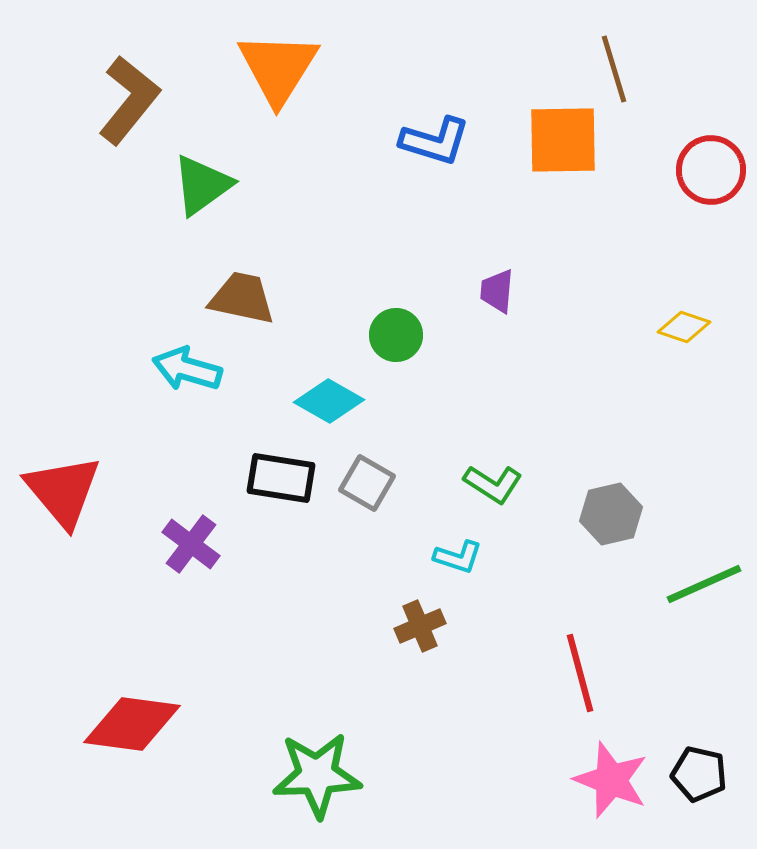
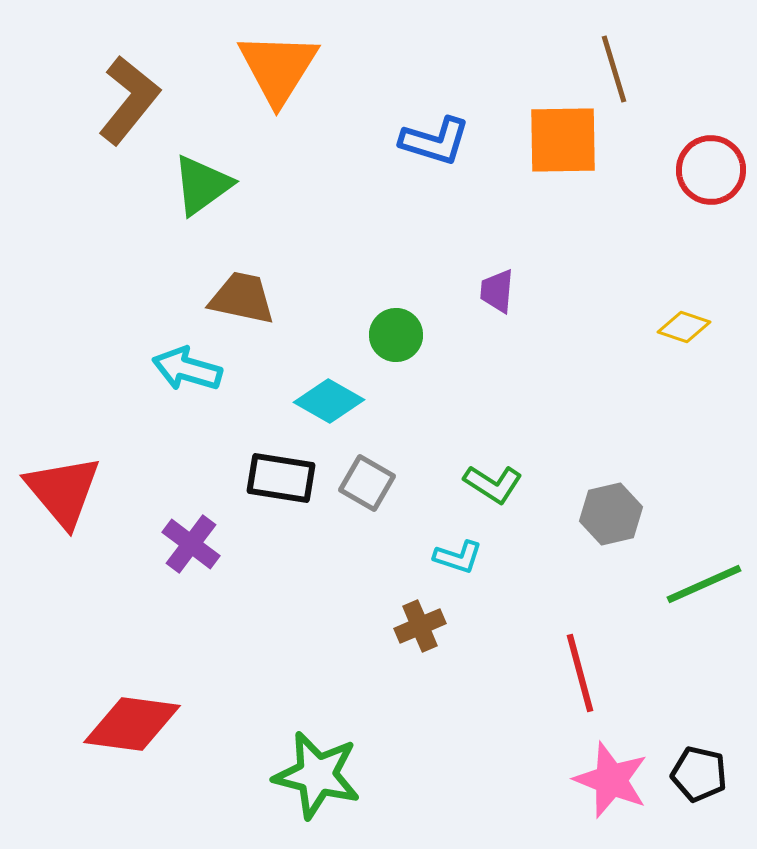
green star: rotated 16 degrees clockwise
